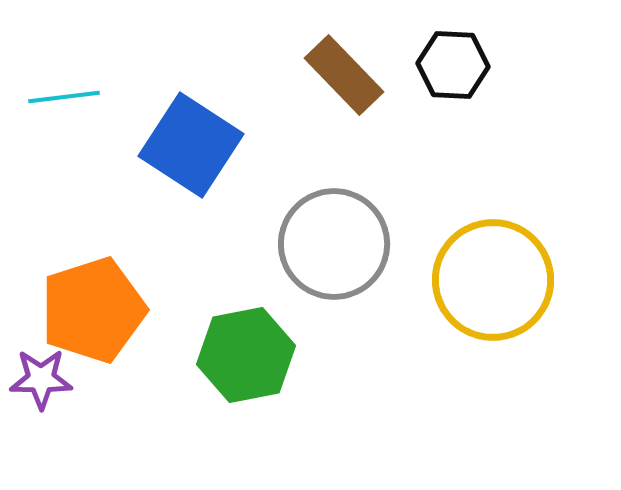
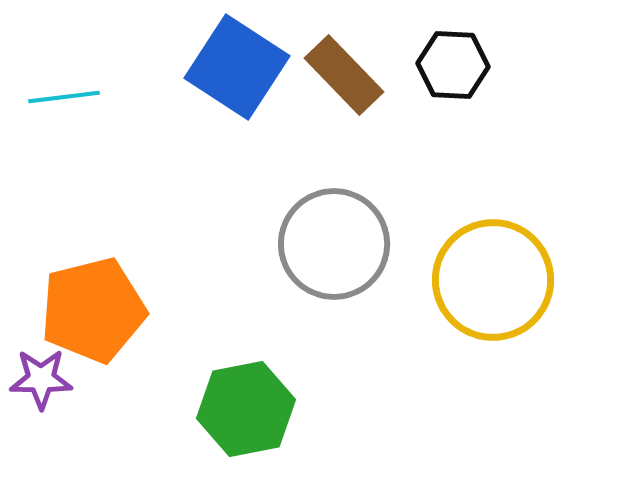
blue square: moved 46 px right, 78 px up
orange pentagon: rotated 4 degrees clockwise
green hexagon: moved 54 px down
